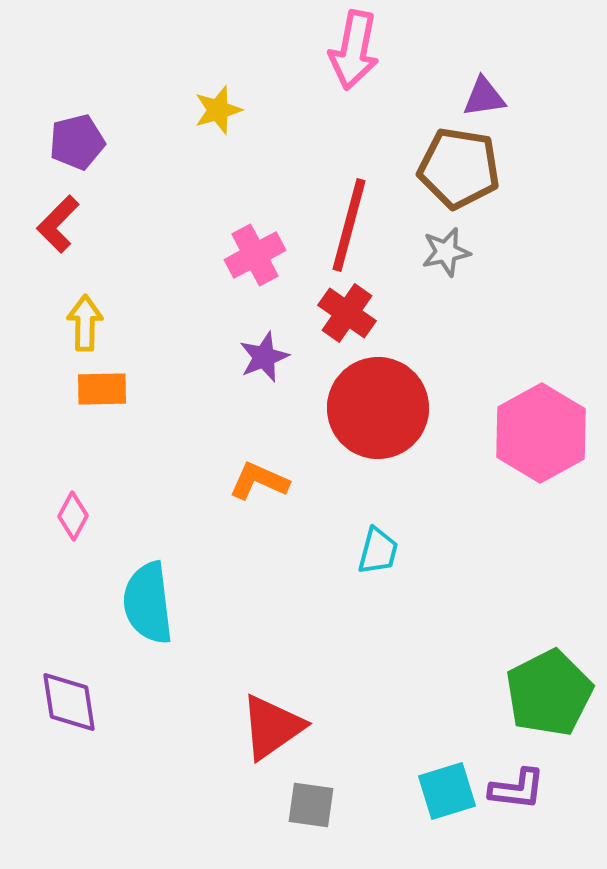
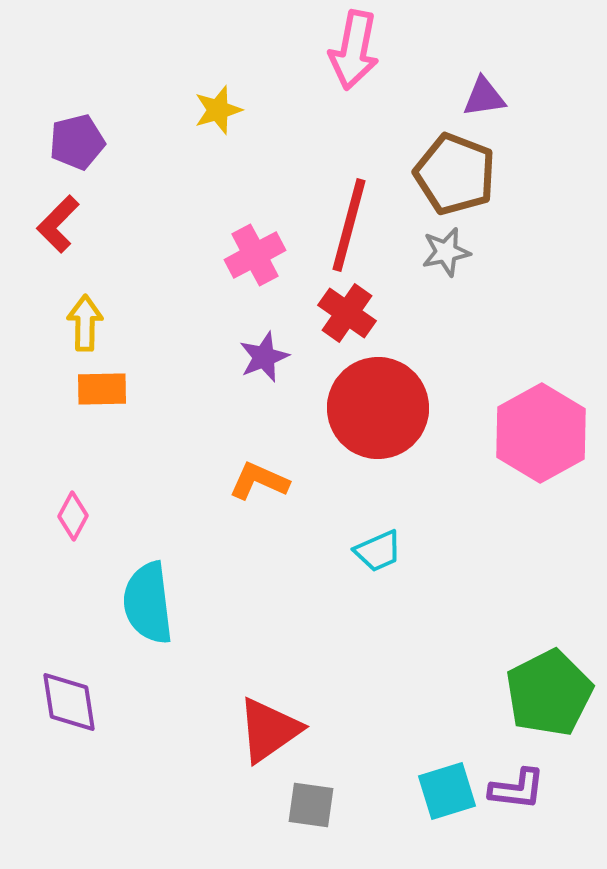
brown pentagon: moved 4 px left, 6 px down; rotated 12 degrees clockwise
cyan trapezoid: rotated 51 degrees clockwise
red triangle: moved 3 px left, 3 px down
